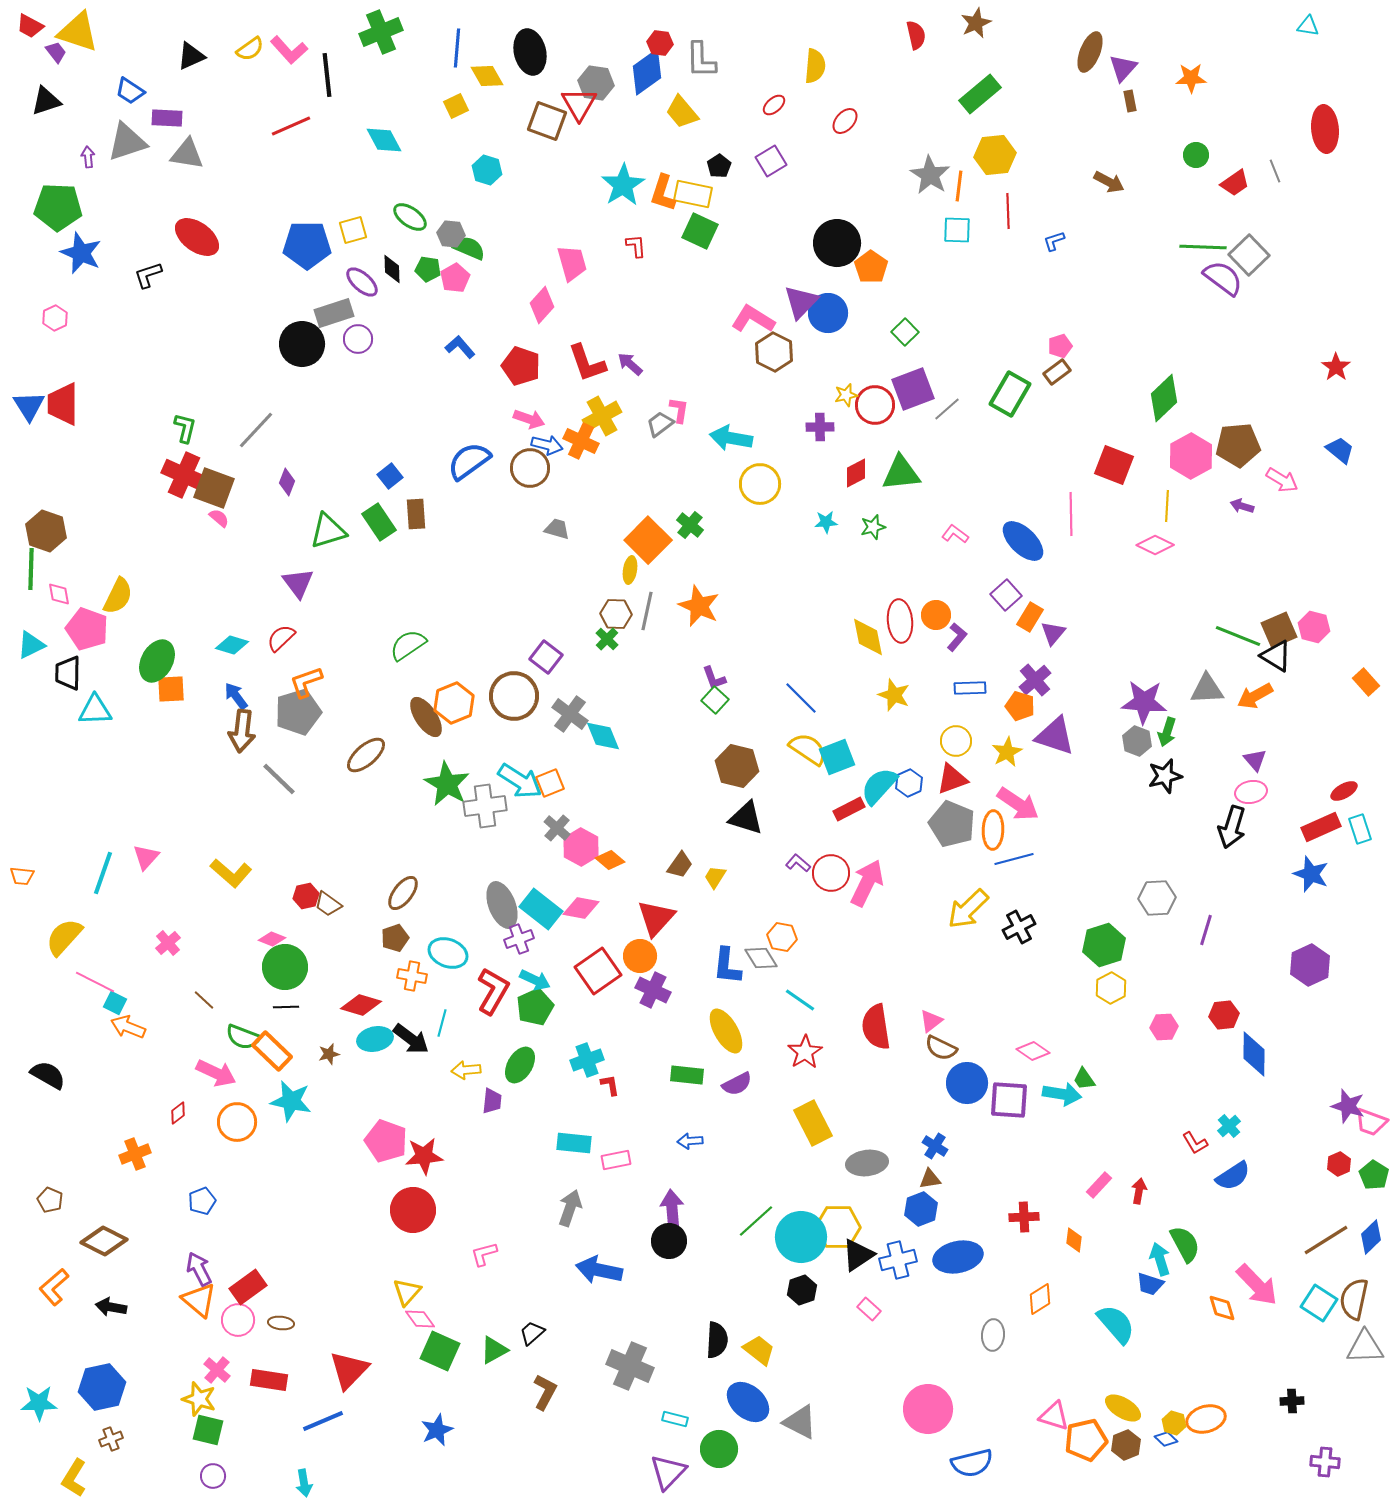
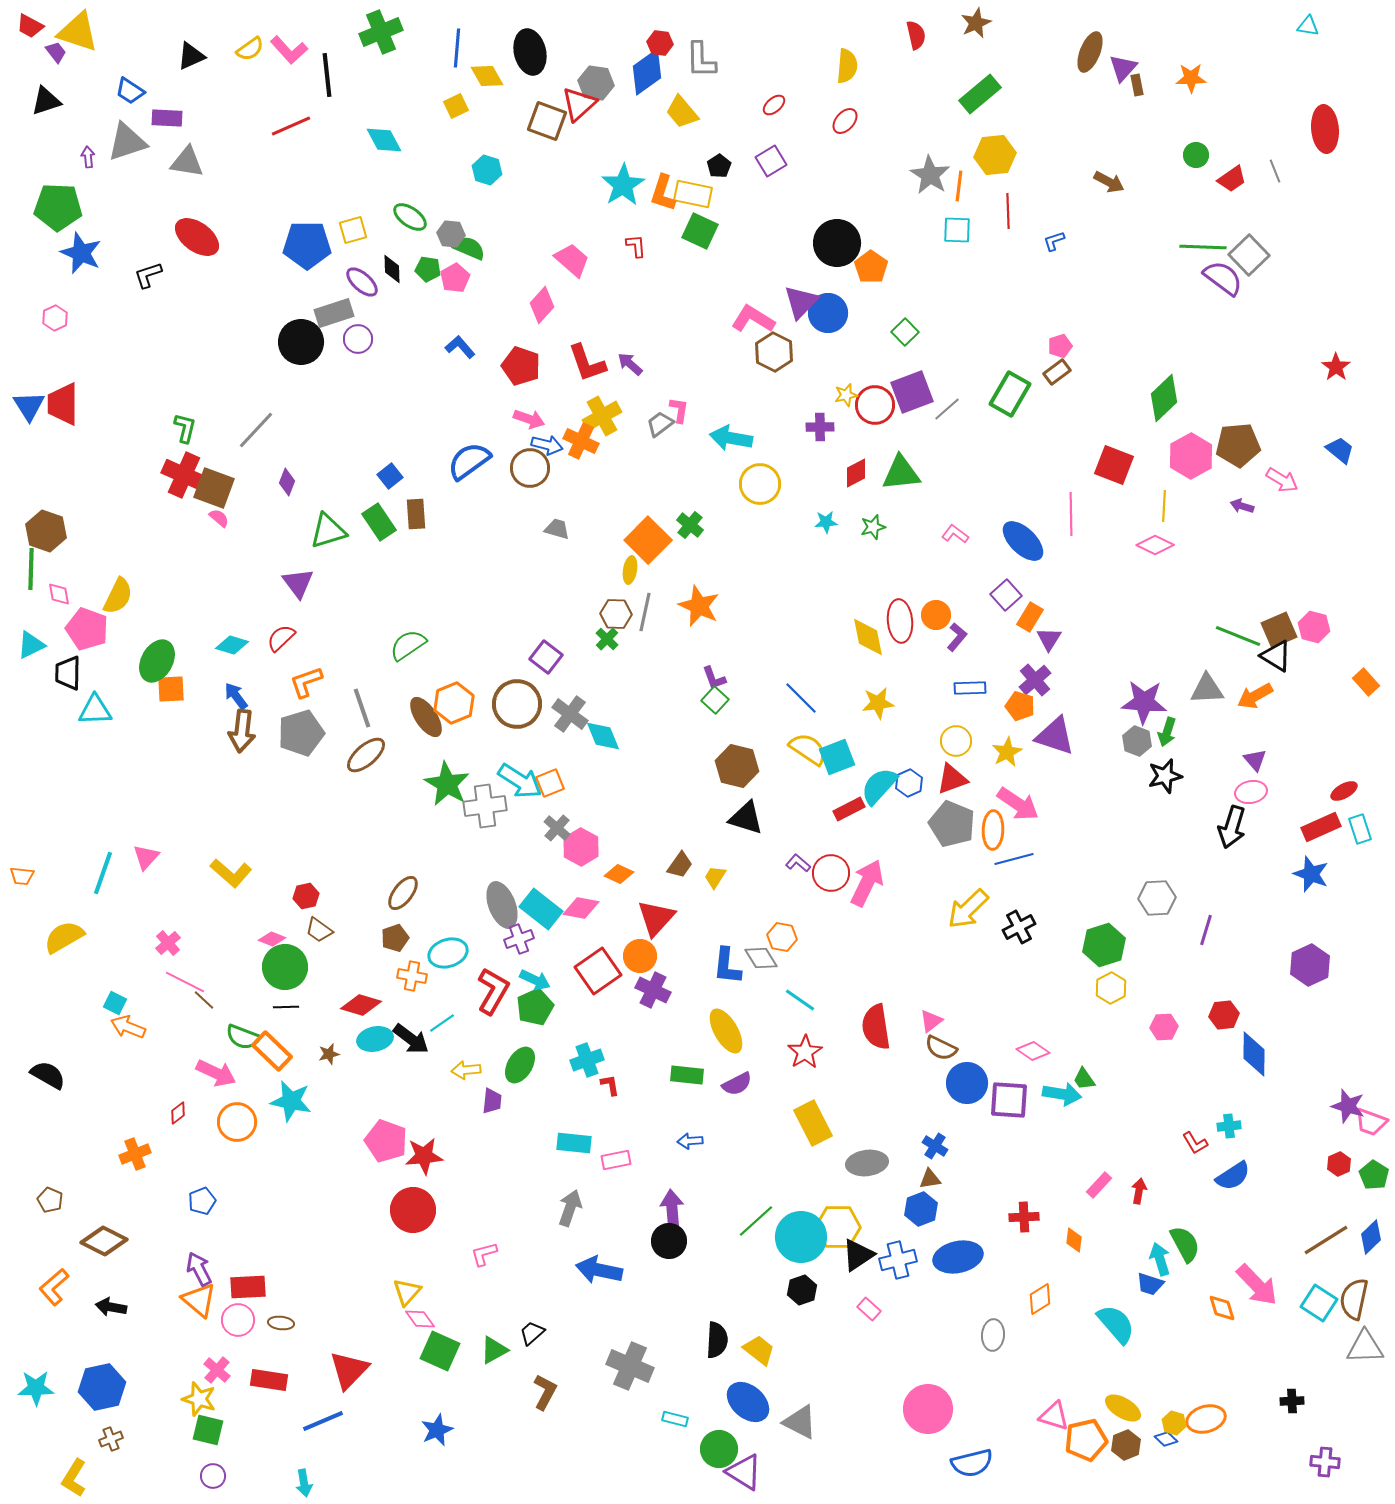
yellow semicircle at (815, 66): moved 32 px right
brown rectangle at (1130, 101): moved 7 px right, 16 px up
red triangle at (579, 104): rotated 18 degrees clockwise
gray triangle at (187, 154): moved 8 px down
red trapezoid at (1235, 183): moved 3 px left, 4 px up
pink trapezoid at (572, 263): moved 3 px up; rotated 33 degrees counterclockwise
black circle at (302, 344): moved 1 px left, 2 px up
purple square at (913, 389): moved 1 px left, 3 px down
yellow line at (1167, 506): moved 3 px left
gray line at (647, 611): moved 2 px left, 1 px down
purple triangle at (1053, 633): moved 4 px left, 6 px down; rotated 8 degrees counterclockwise
yellow star at (894, 695): moved 16 px left, 8 px down; rotated 28 degrees counterclockwise
brown circle at (514, 696): moved 3 px right, 8 px down
gray pentagon at (298, 712): moved 3 px right, 21 px down
gray line at (279, 779): moved 83 px right, 71 px up; rotated 27 degrees clockwise
orange diamond at (610, 860): moved 9 px right, 14 px down; rotated 16 degrees counterclockwise
brown trapezoid at (328, 904): moved 9 px left, 26 px down
yellow semicircle at (64, 937): rotated 18 degrees clockwise
cyan ellipse at (448, 953): rotated 39 degrees counterclockwise
pink line at (95, 982): moved 90 px right
cyan line at (442, 1023): rotated 40 degrees clockwise
cyan cross at (1229, 1126): rotated 35 degrees clockwise
red rectangle at (248, 1287): rotated 33 degrees clockwise
cyan star at (39, 1403): moved 3 px left, 15 px up
purple triangle at (668, 1472): moved 76 px right; rotated 42 degrees counterclockwise
